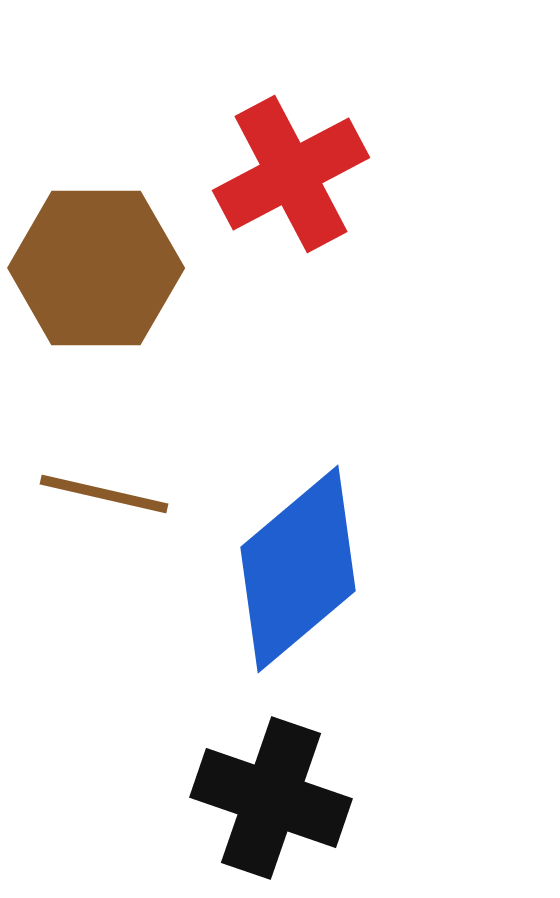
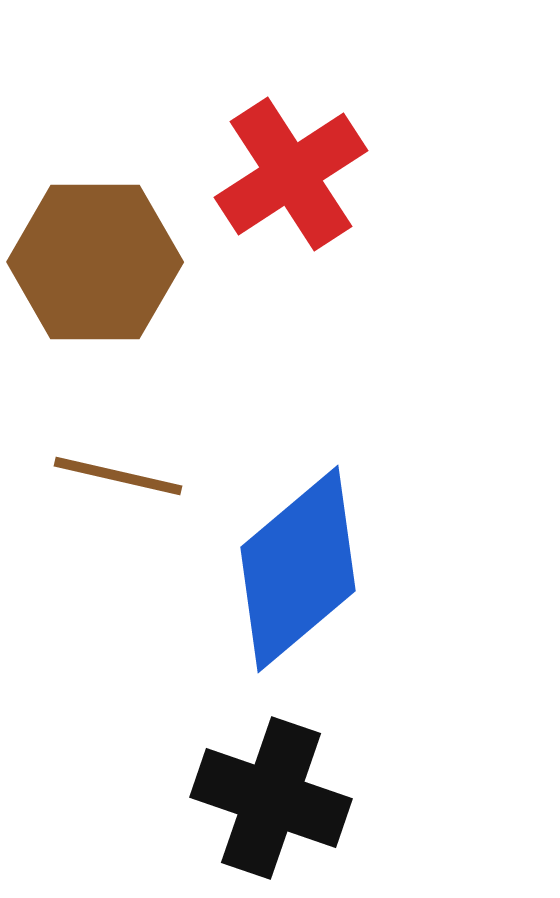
red cross: rotated 5 degrees counterclockwise
brown hexagon: moved 1 px left, 6 px up
brown line: moved 14 px right, 18 px up
